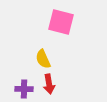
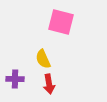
purple cross: moved 9 px left, 10 px up
